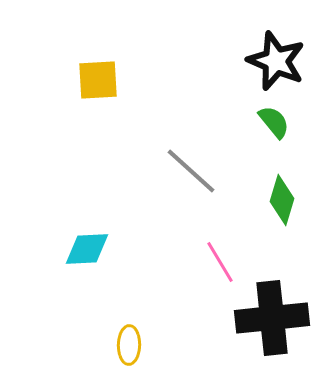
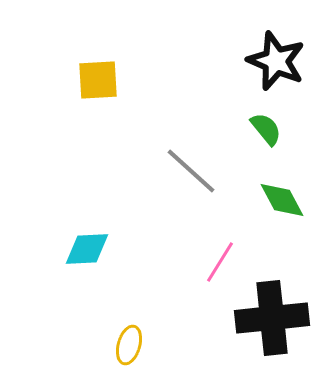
green semicircle: moved 8 px left, 7 px down
green diamond: rotated 45 degrees counterclockwise
pink line: rotated 63 degrees clockwise
yellow ellipse: rotated 15 degrees clockwise
